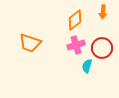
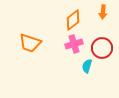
orange diamond: moved 2 px left
pink cross: moved 2 px left, 1 px up
